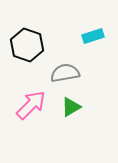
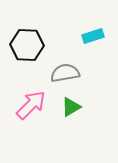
black hexagon: rotated 16 degrees counterclockwise
